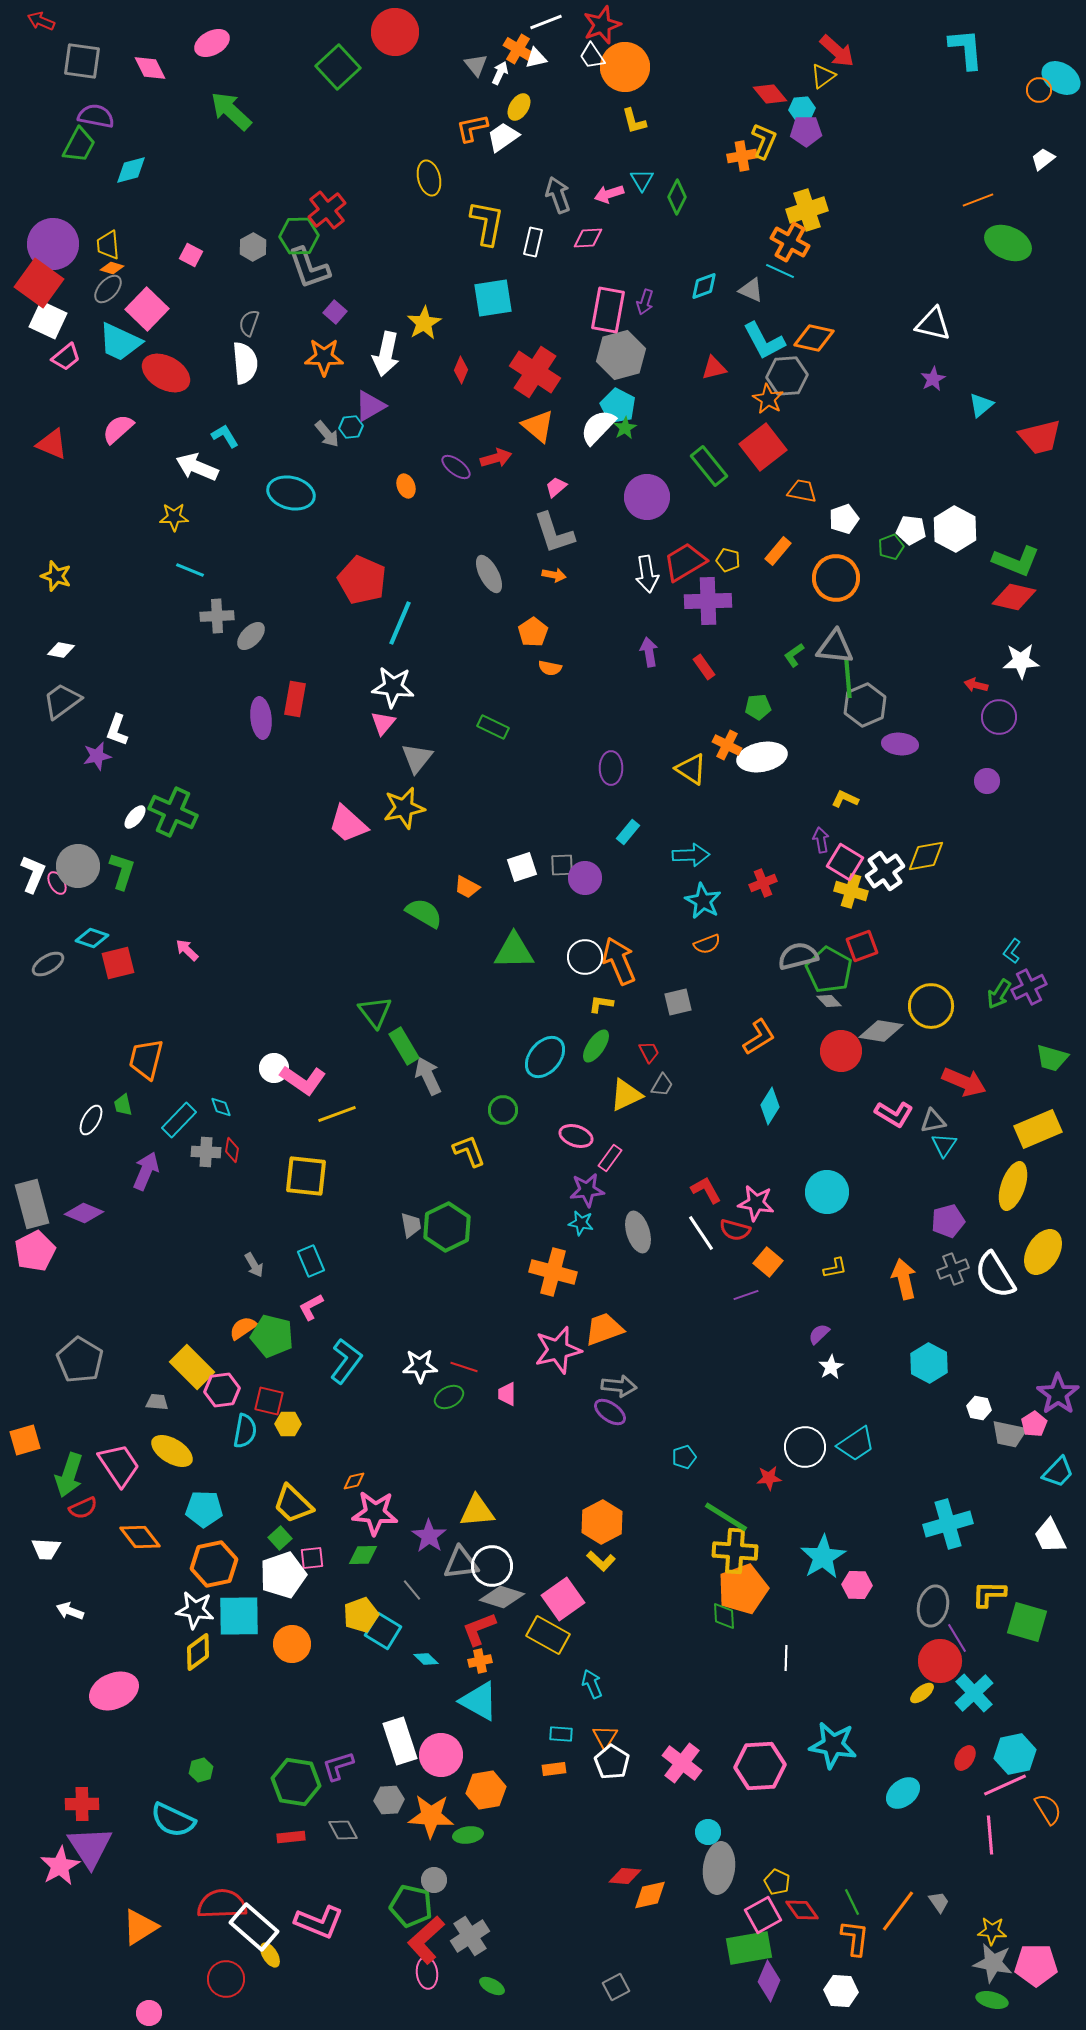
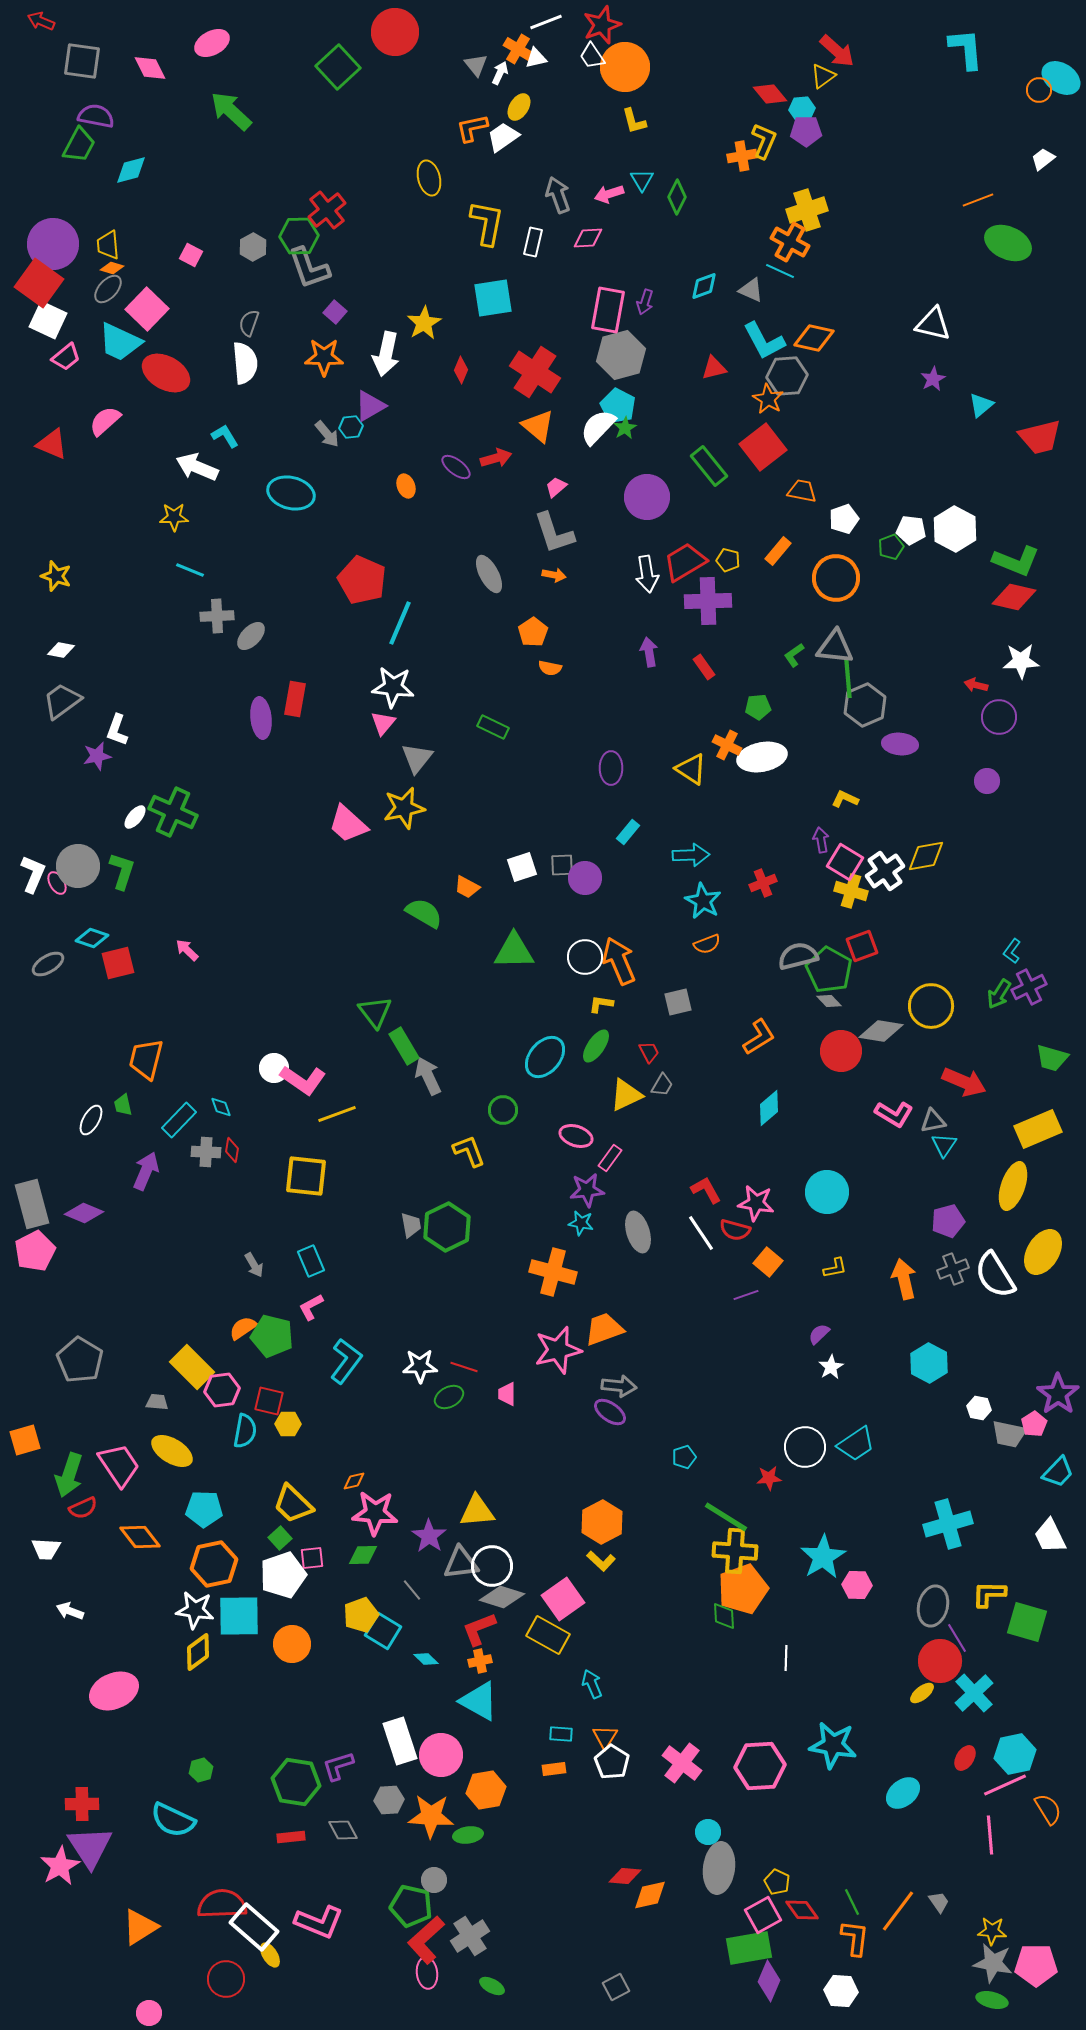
pink semicircle at (118, 429): moved 13 px left, 8 px up
cyan diamond at (770, 1106): moved 1 px left, 2 px down; rotated 18 degrees clockwise
